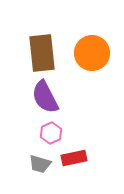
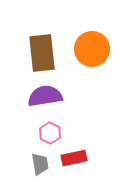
orange circle: moved 4 px up
purple semicircle: moved 1 px up; rotated 108 degrees clockwise
pink hexagon: moved 1 px left; rotated 10 degrees counterclockwise
gray trapezoid: rotated 115 degrees counterclockwise
